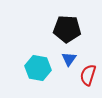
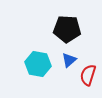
blue triangle: moved 1 px down; rotated 14 degrees clockwise
cyan hexagon: moved 4 px up
